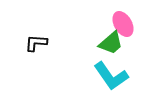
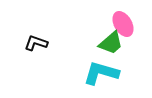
black L-shape: rotated 15 degrees clockwise
cyan L-shape: moved 10 px left, 3 px up; rotated 141 degrees clockwise
